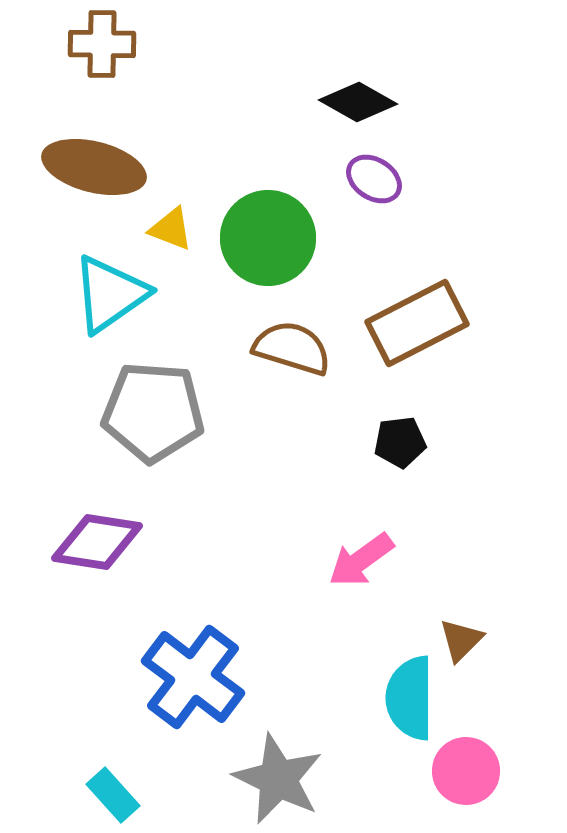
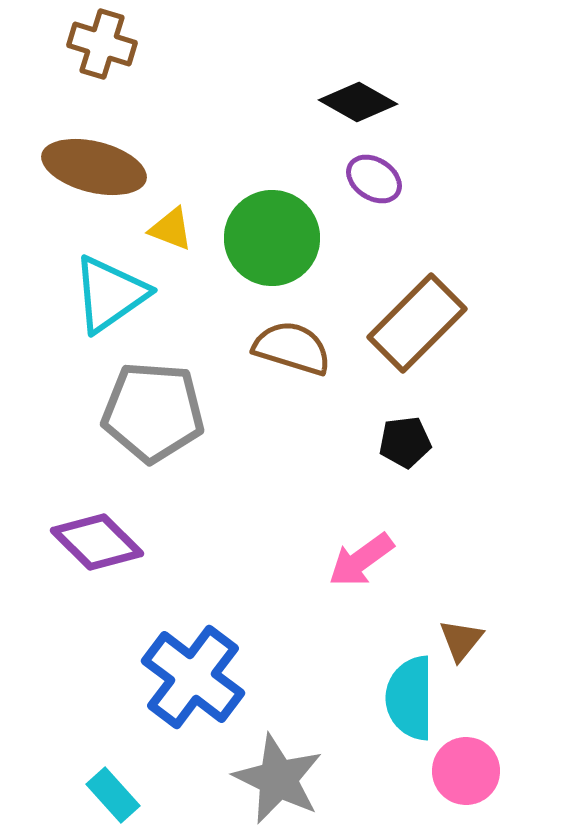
brown cross: rotated 16 degrees clockwise
green circle: moved 4 px right
brown rectangle: rotated 18 degrees counterclockwise
black pentagon: moved 5 px right
purple diamond: rotated 36 degrees clockwise
brown triangle: rotated 6 degrees counterclockwise
